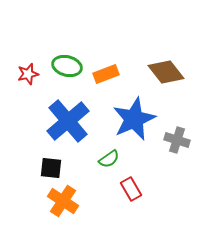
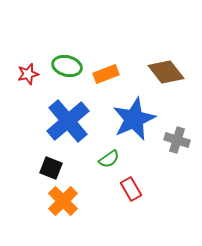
black square: rotated 15 degrees clockwise
orange cross: rotated 12 degrees clockwise
